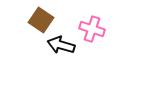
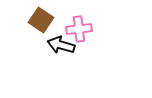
pink cross: moved 13 px left; rotated 25 degrees counterclockwise
